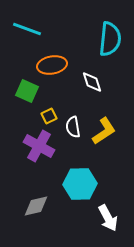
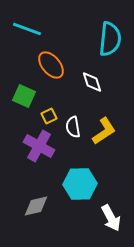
orange ellipse: moved 1 px left; rotated 60 degrees clockwise
green square: moved 3 px left, 5 px down
white arrow: moved 3 px right
